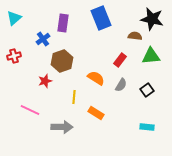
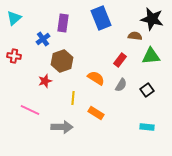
red cross: rotated 24 degrees clockwise
yellow line: moved 1 px left, 1 px down
